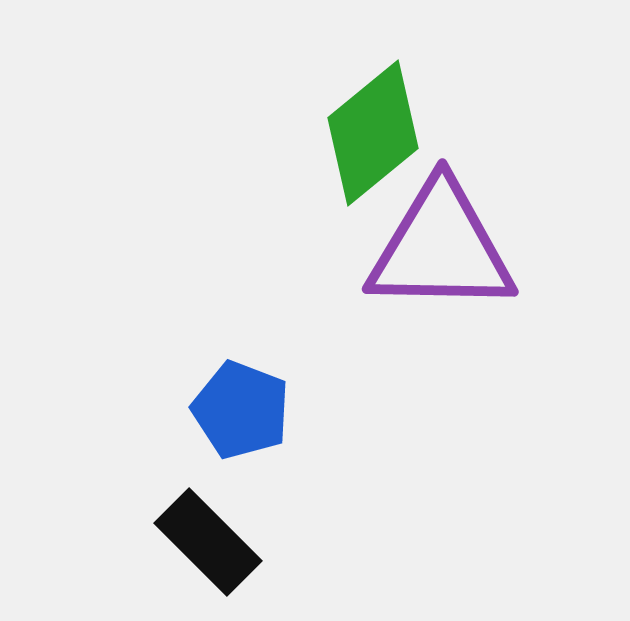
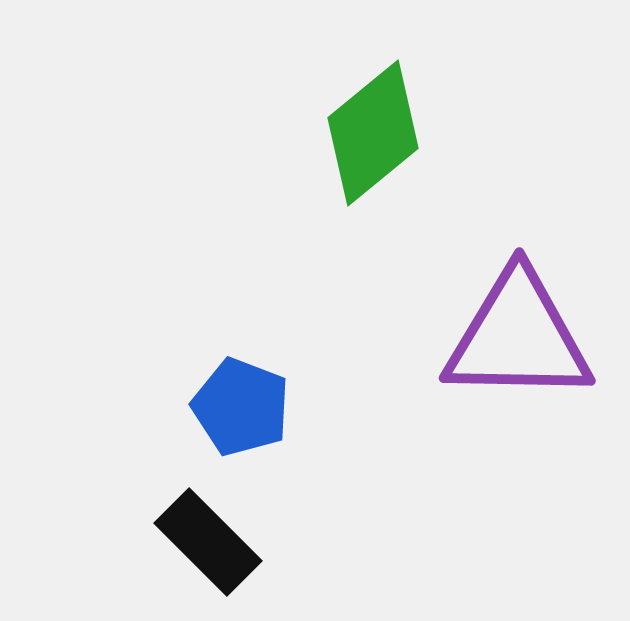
purple triangle: moved 77 px right, 89 px down
blue pentagon: moved 3 px up
